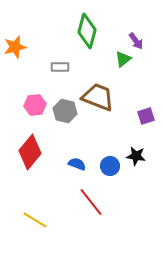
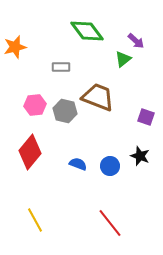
green diamond: rotated 52 degrees counterclockwise
purple arrow: rotated 12 degrees counterclockwise
gray rectangle: moved 1 px right
purple square: moved 1 px down; rotated 36 degrees clockwise
black star: moved 4 px right; rotated 12 degrees clockwise
blue semicircle: moved 1 px right
red line: moved 19 px right, 21 px down
yellow line: rotated 30 degrees clockwise
